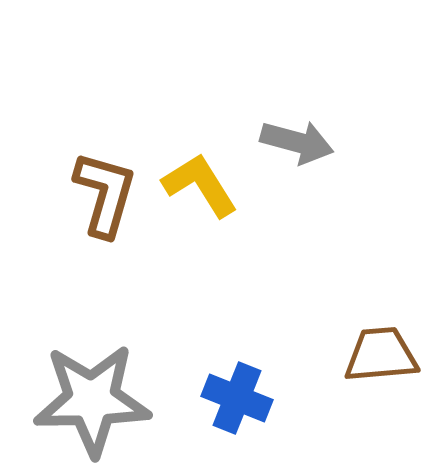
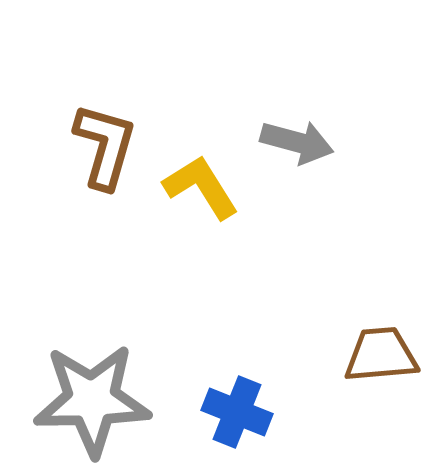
yellow L-shape: moved 1 px right, 2 px down
brown L-shape: moved 48 px up
blue cross: moved 14 px down
